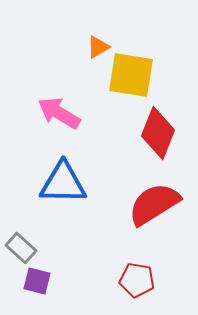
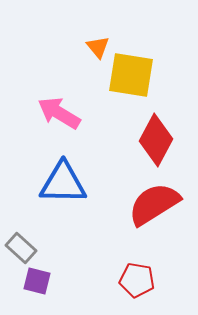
orange triangle: rotated 40 degrees counterclockwise
red diamond: moved 2 px left, 7 px down; rotated 6 degrees clockwise
